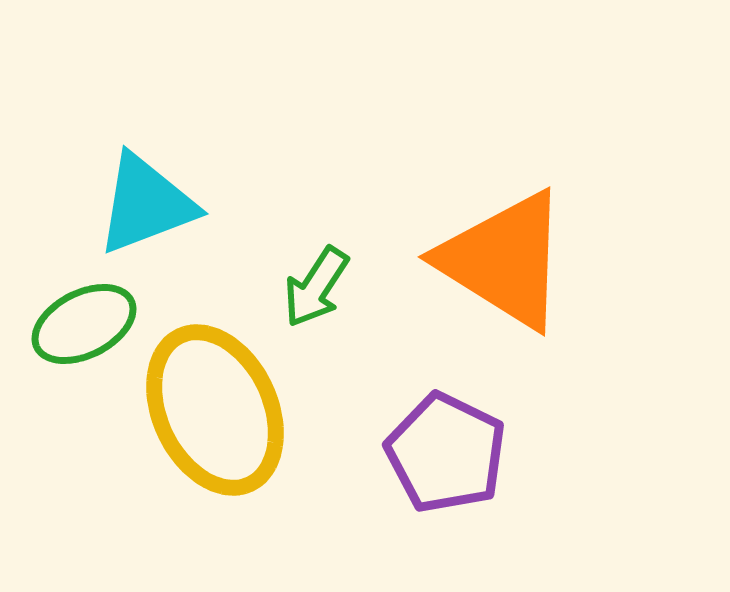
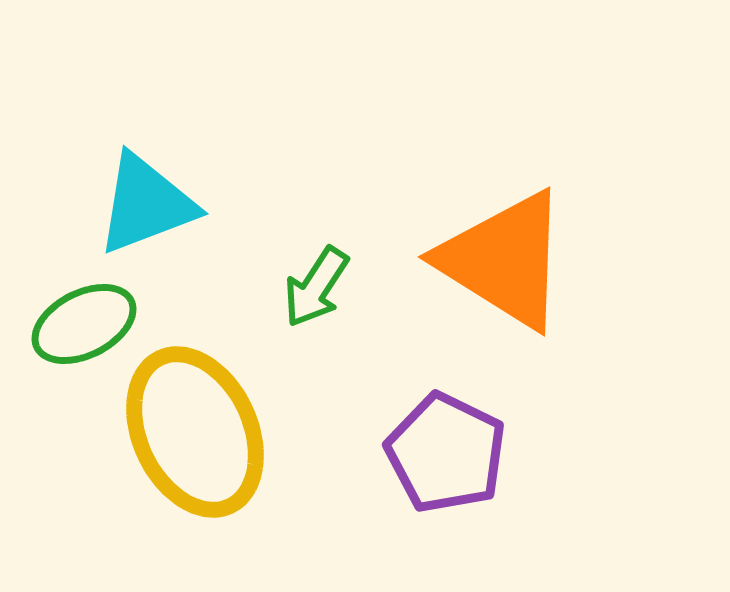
yellow ellipse: moved 20 px left, 22 px down
